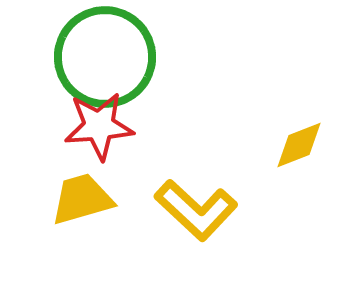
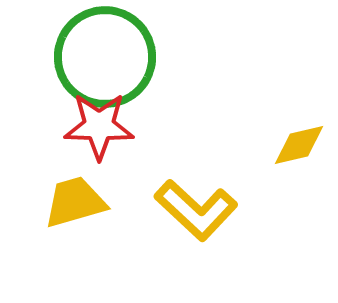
red star: rotated 6 degrees clockwise
yellow diamond: rotated 8 degrees clockwise
yellow trapezoid: moved 7 px left, 3 px down
